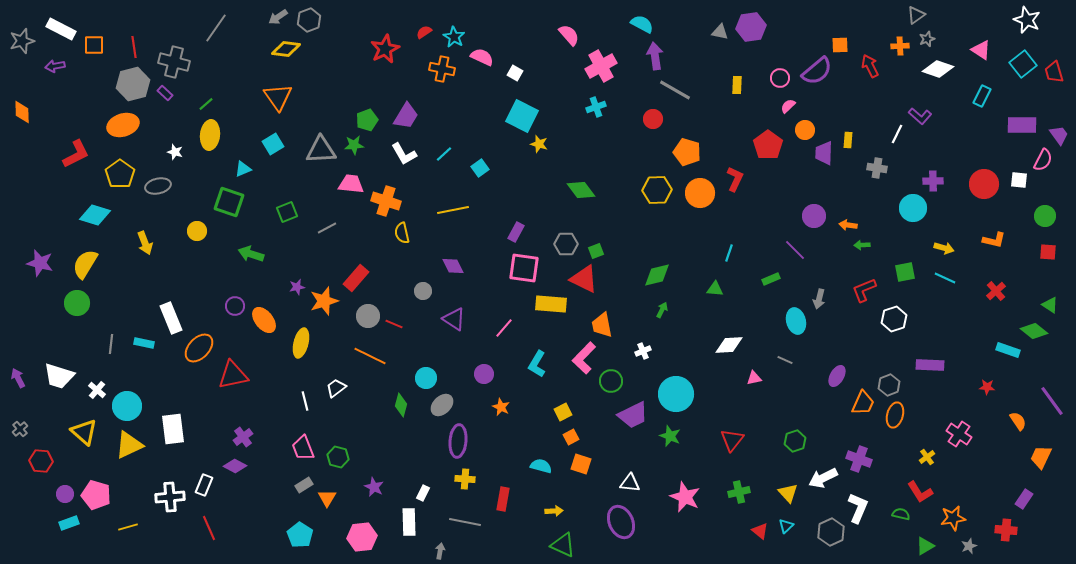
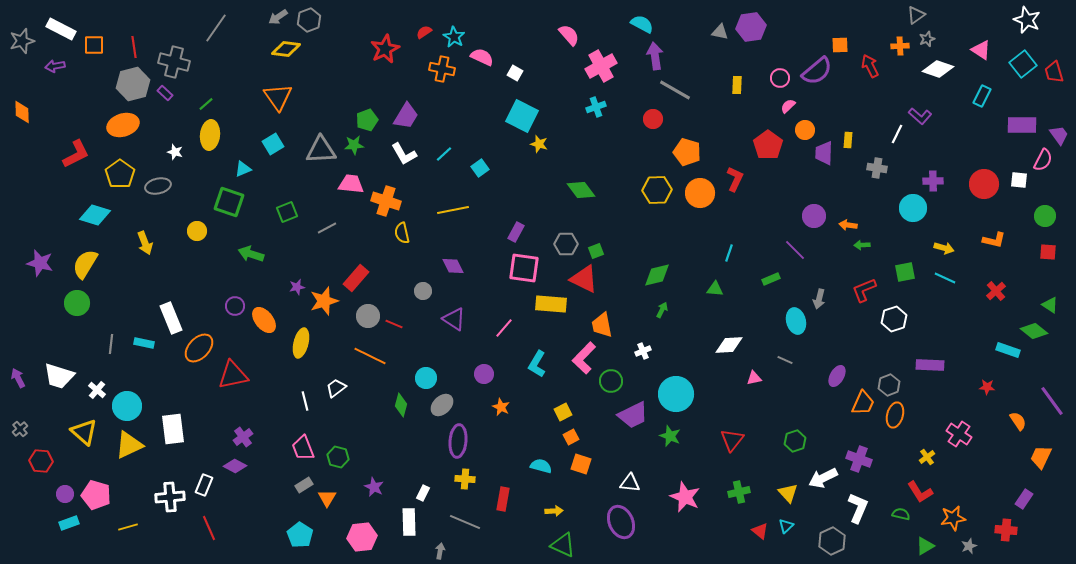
gray line at (465, 522): rotated 12 degrees clockwise
gray hexagon at (831, 532): moved 1 px right, 9 px down
